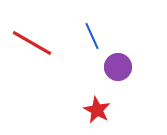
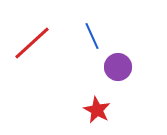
red line: rotated 72 degrees counterclockwise
